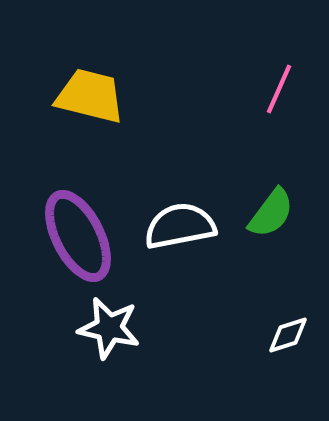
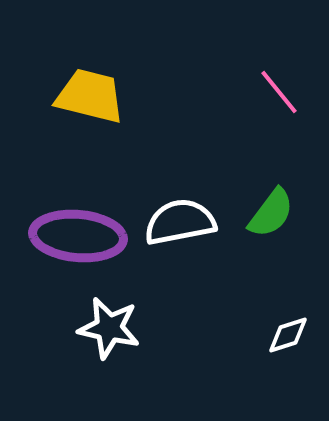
pink line: moved 3 px down; rotated 63 degrees counterclockwise
white semicircle: moved 4 px up
purple ellipse: rotated 58 degrees counterclockwise
